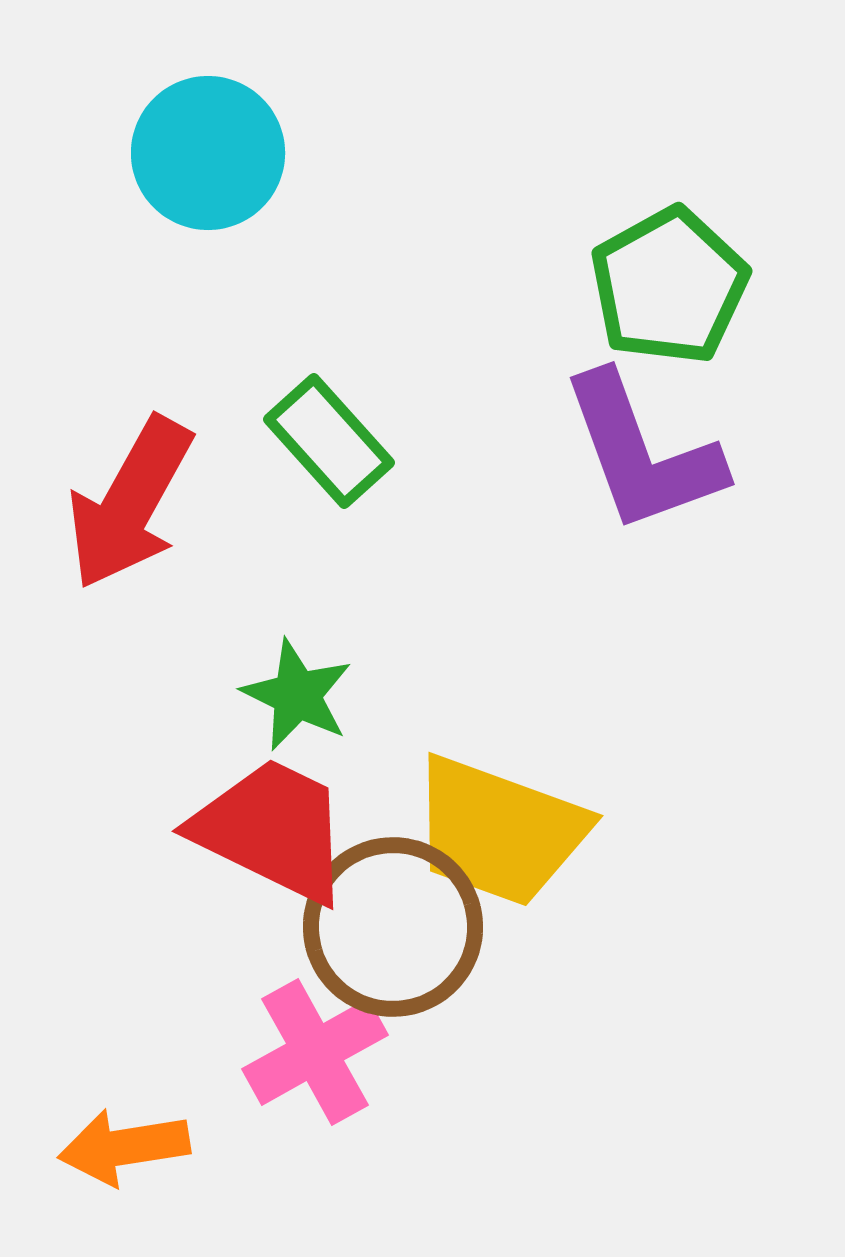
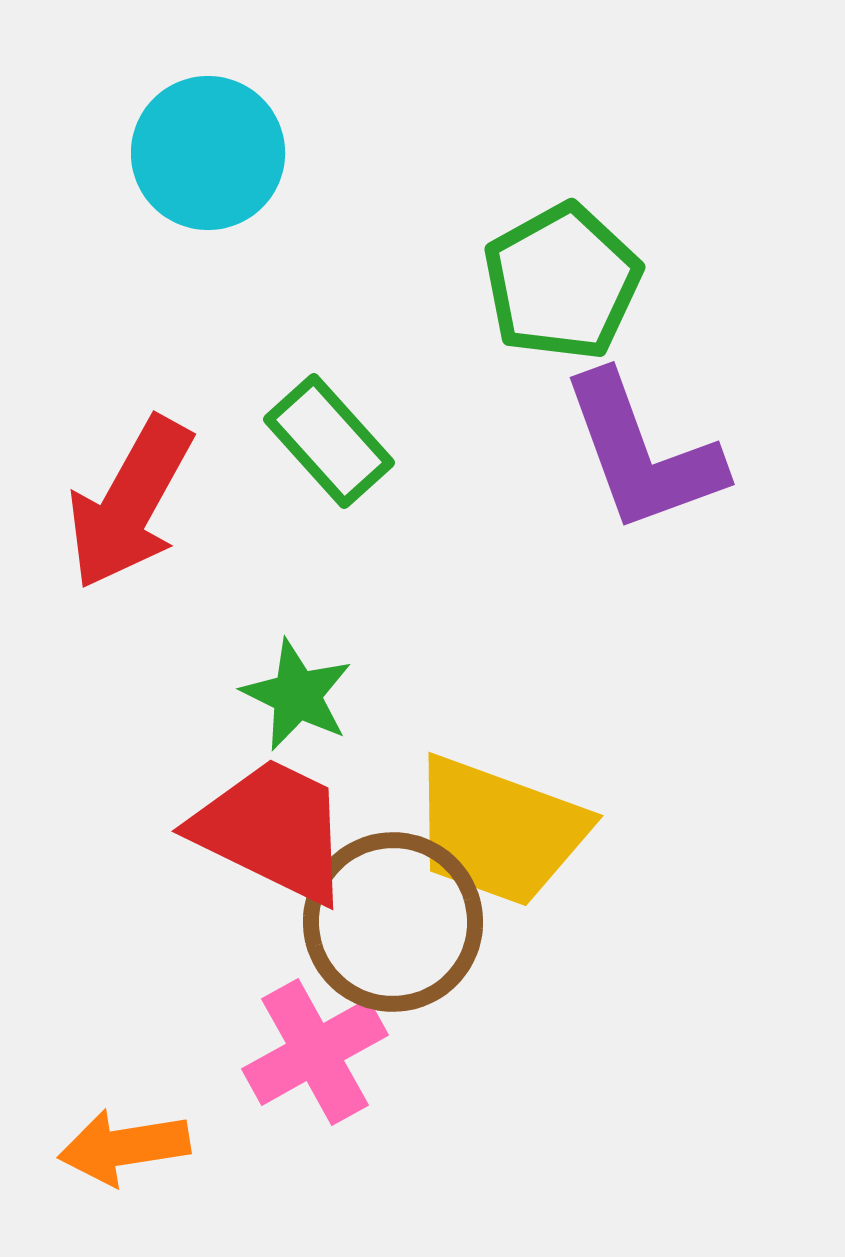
green pentagon: moved 107 px left, 4 px up
brown circle: moved 5 px up
